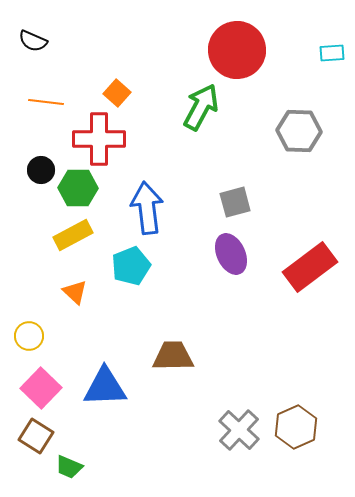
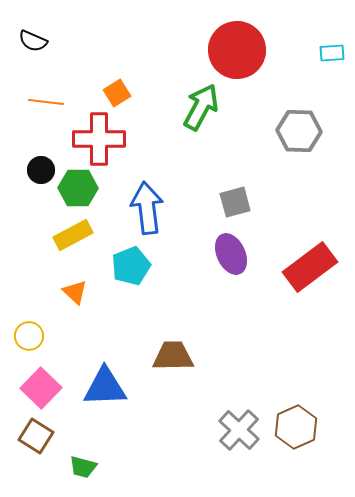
orange square: rotated 16 degrees clockwise
green trapezoid: moved 14 px right; rotated 8 degrees counterclockwise
